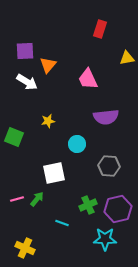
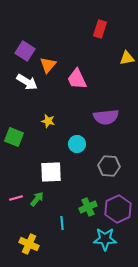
purple square: rotated 36 degrees clockwise
pink trapezoid: moved 11 px left
yellow star: rotated 24 degrees clockwise
white square: moved 3 px left, 1 px up; rotated 10 degrees clockwise
pink line: moved 1 px left, 1 px up
green cross: moved 2 px down
purple hexagon: rotated 12 degrees counterclockwise
cyan line: rotated 64 degrees clockwise
yellow cross: moved 4 px right, 4 px up
